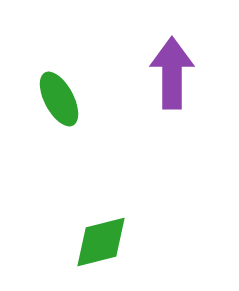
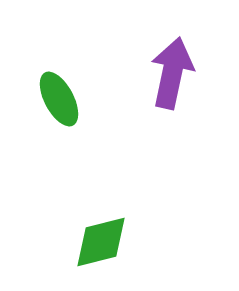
purple arrow: rotated 12 degrees clockwise
